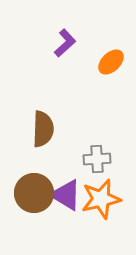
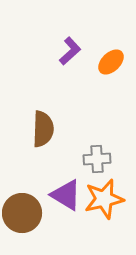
purple L-shape: moved 5 px right, 8 px down
brown circle: moved 12 px left, 20 px down
orange star: moved 3 px right
